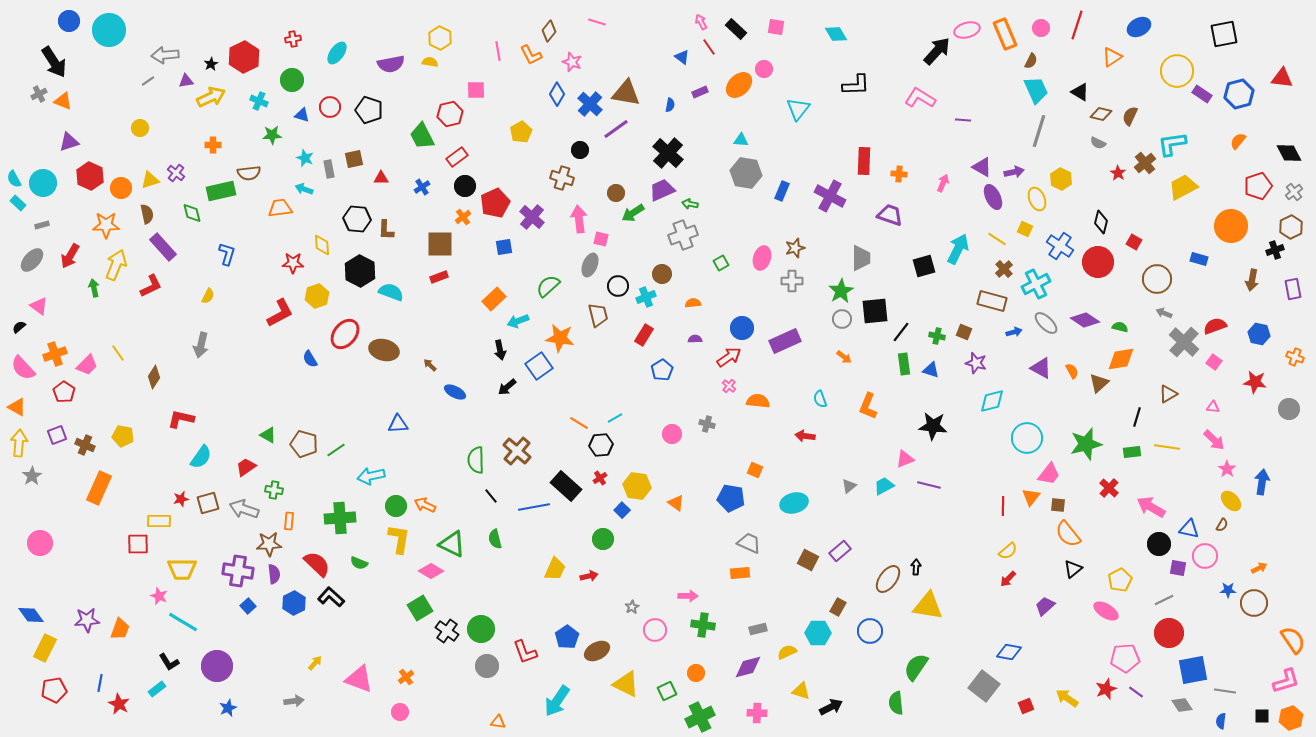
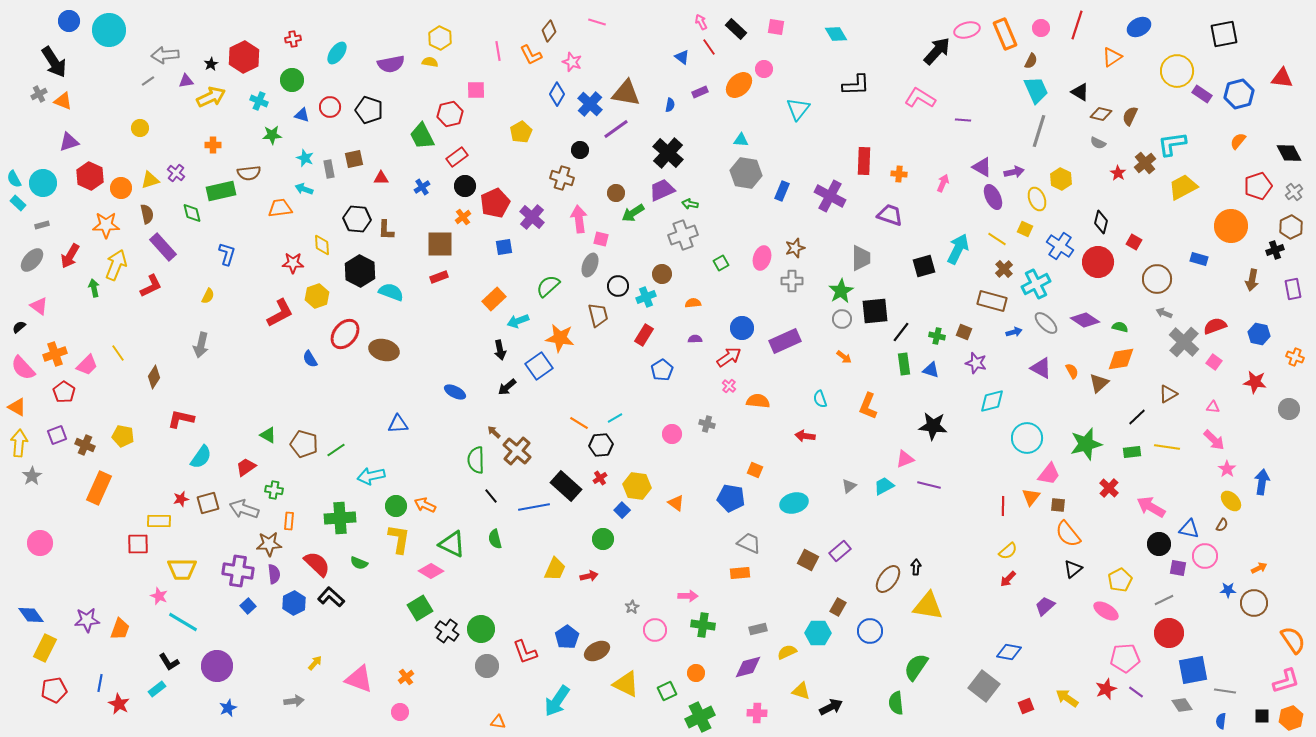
brown arrow at (430, 365): moved 64 px right, 67 px down
black line at (1137, 417): rotated 30 degrees clockwise
